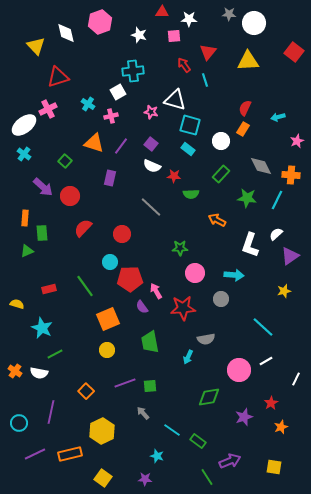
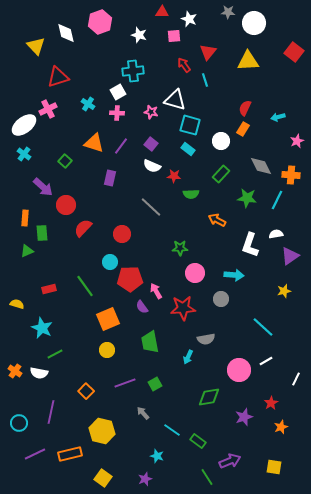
gray star at (229, 14): moved 1 px left, 2 px up
white star at (189, 19): rotated 21 degrees clockwise
pink cross at (111, 116): moved 6 px right, 3 px up; rotated 16 degrees clockwise
red circle at (70, 196): moved 4 px left, 9 px down
white semicircle at (276, 234): rotated 32 degrees clockwise
green square at (150, 386): moved 5 px right, 2 px up; rotated 24 degrees counterclockwise
yellow hexagon at (102, 431): rotated 20 degrees counterclockwise
purple star at (145, 479): rotated 24 degrees counterclockwise
